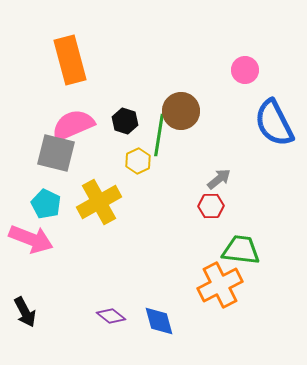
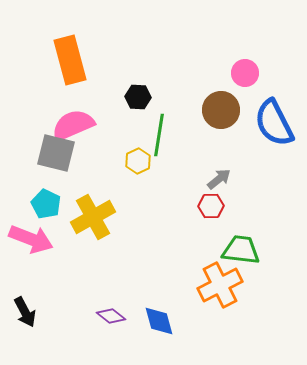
pink circle: moved 3 px down
brown circle: moved 40 px right, 1 px up
black hexagon: moved 13 px right, 24 px up; rotated 15 degrees counterclockwise
yellow cross: moved 6 px left, 15 px down
